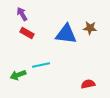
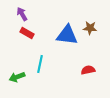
blue triangle: moved 1 px right, 1 px down
cyan line: moved 1 px left, 1 px up; rotated 66 degrees counterclockwise
green arrow: moved 1 px left, 2 px down
red semicircle: moved 14 px up
